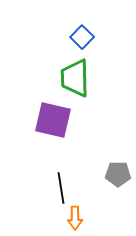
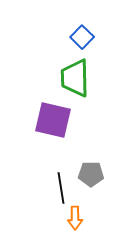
gray pentagon: moved 27 px left
